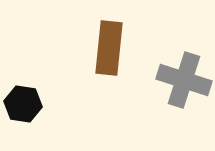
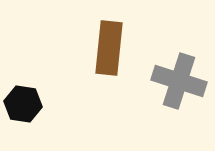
gray cross: moved 5 px left, 1 px down
